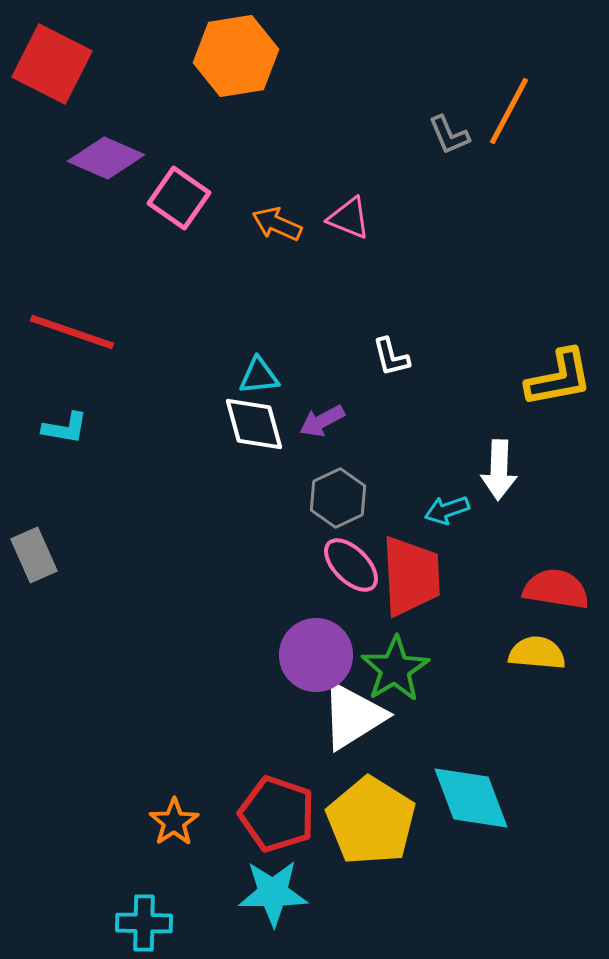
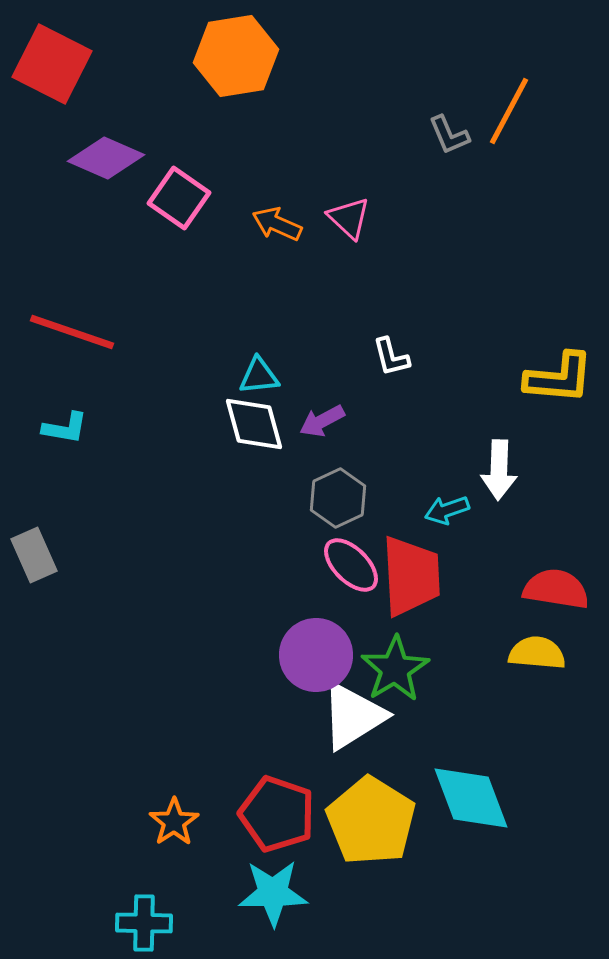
pink triangle: rotated 21 degrees clockwise
yellow L-shape: rotated 16 degrees clockwise
